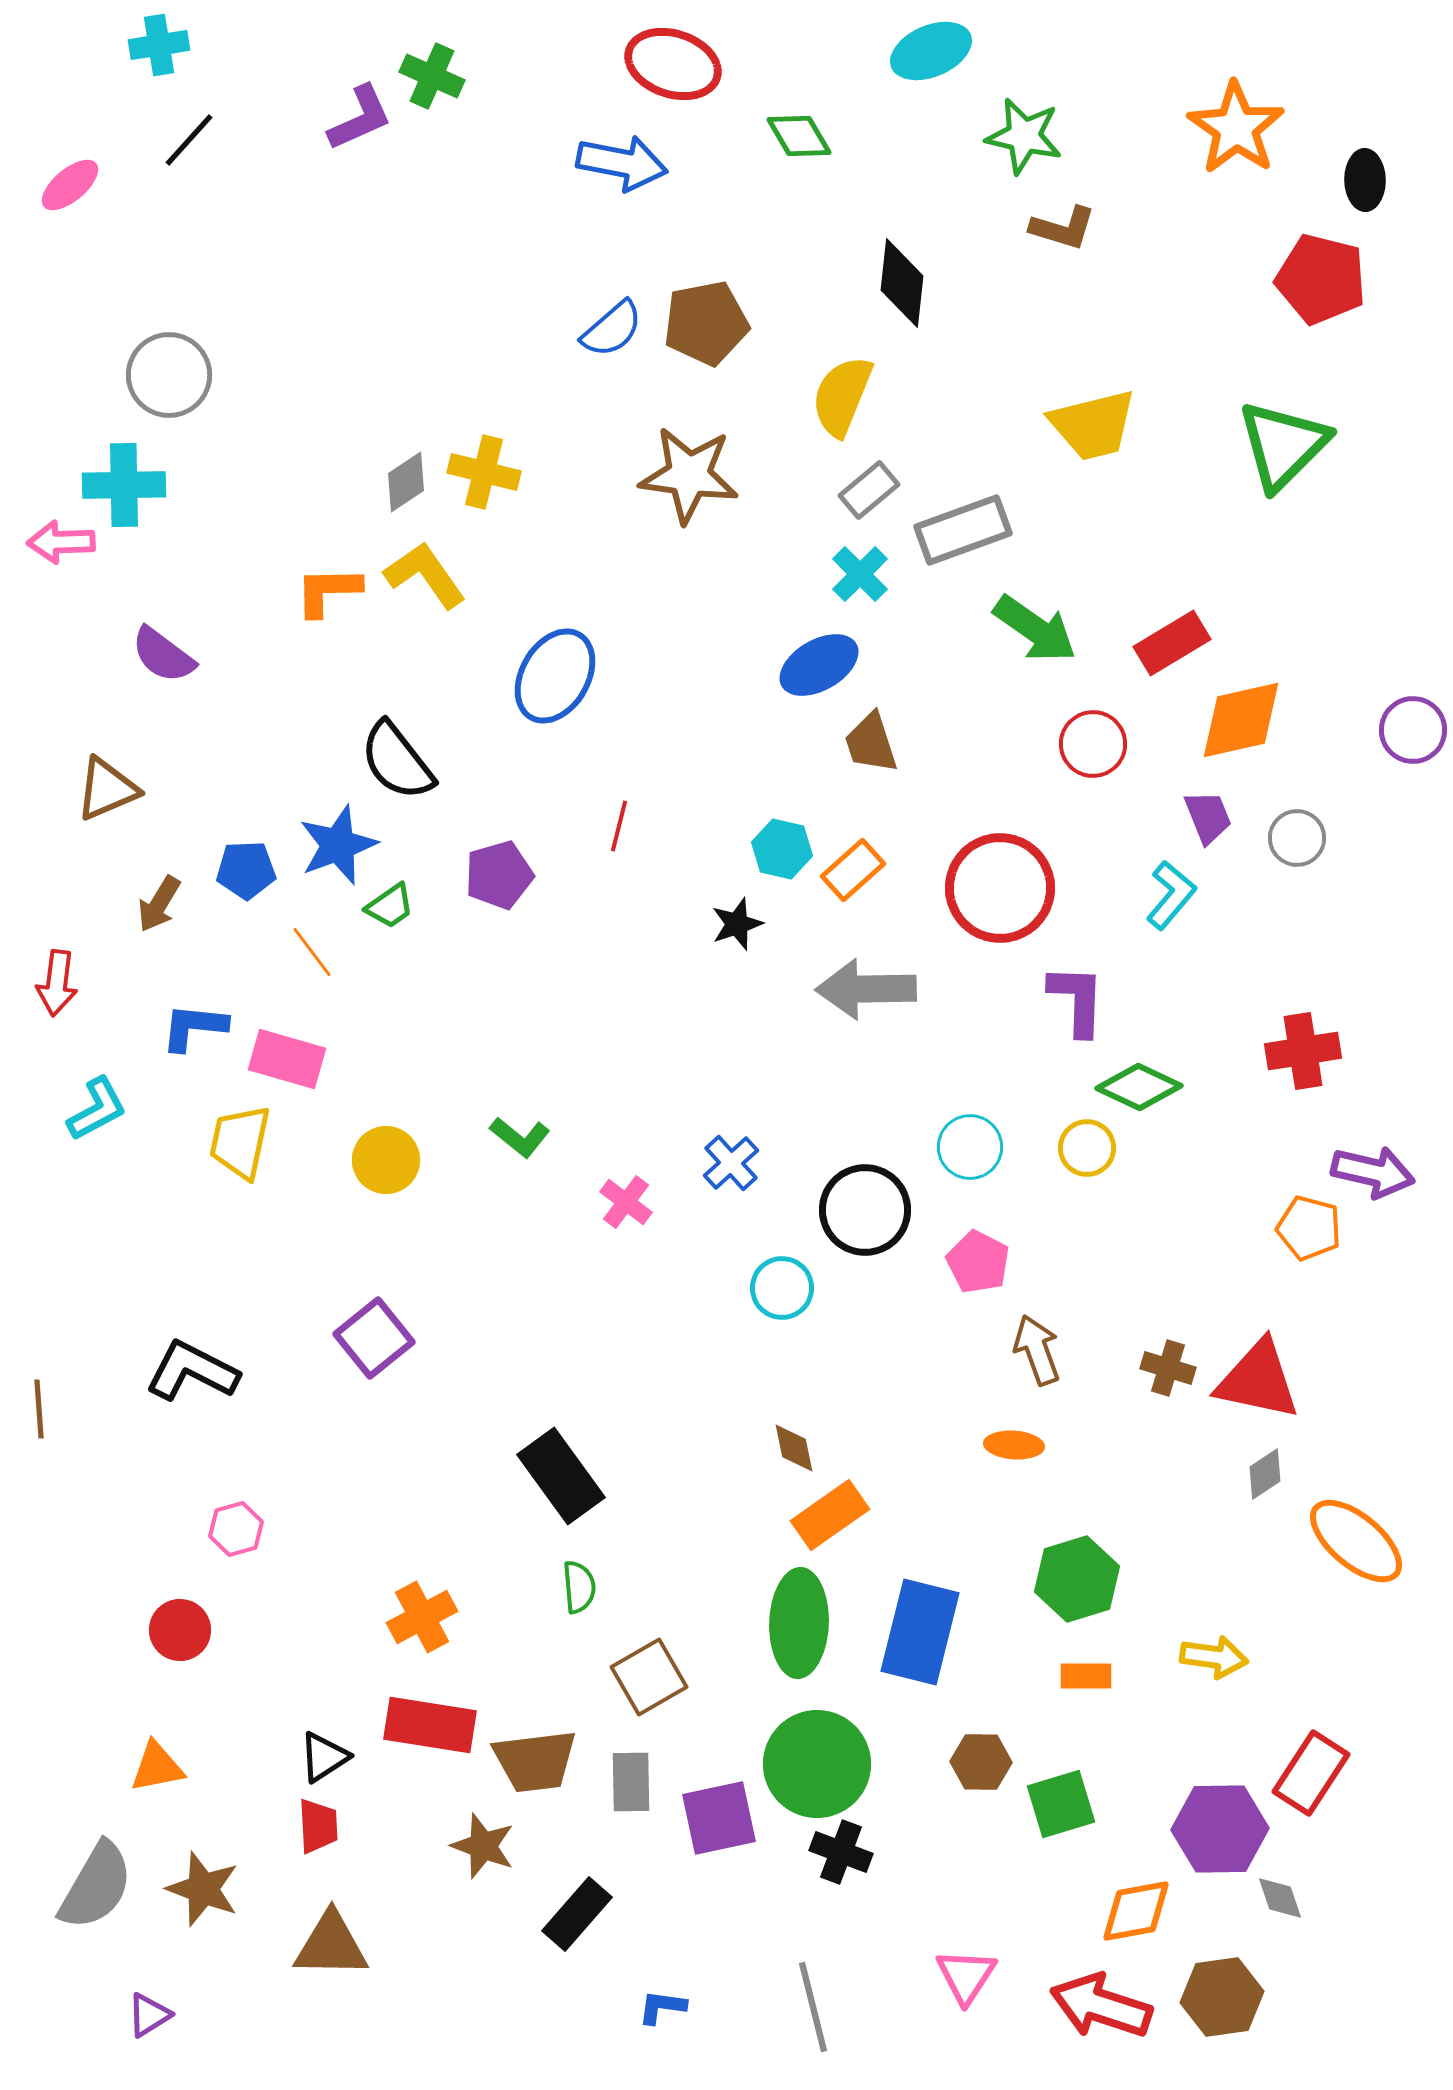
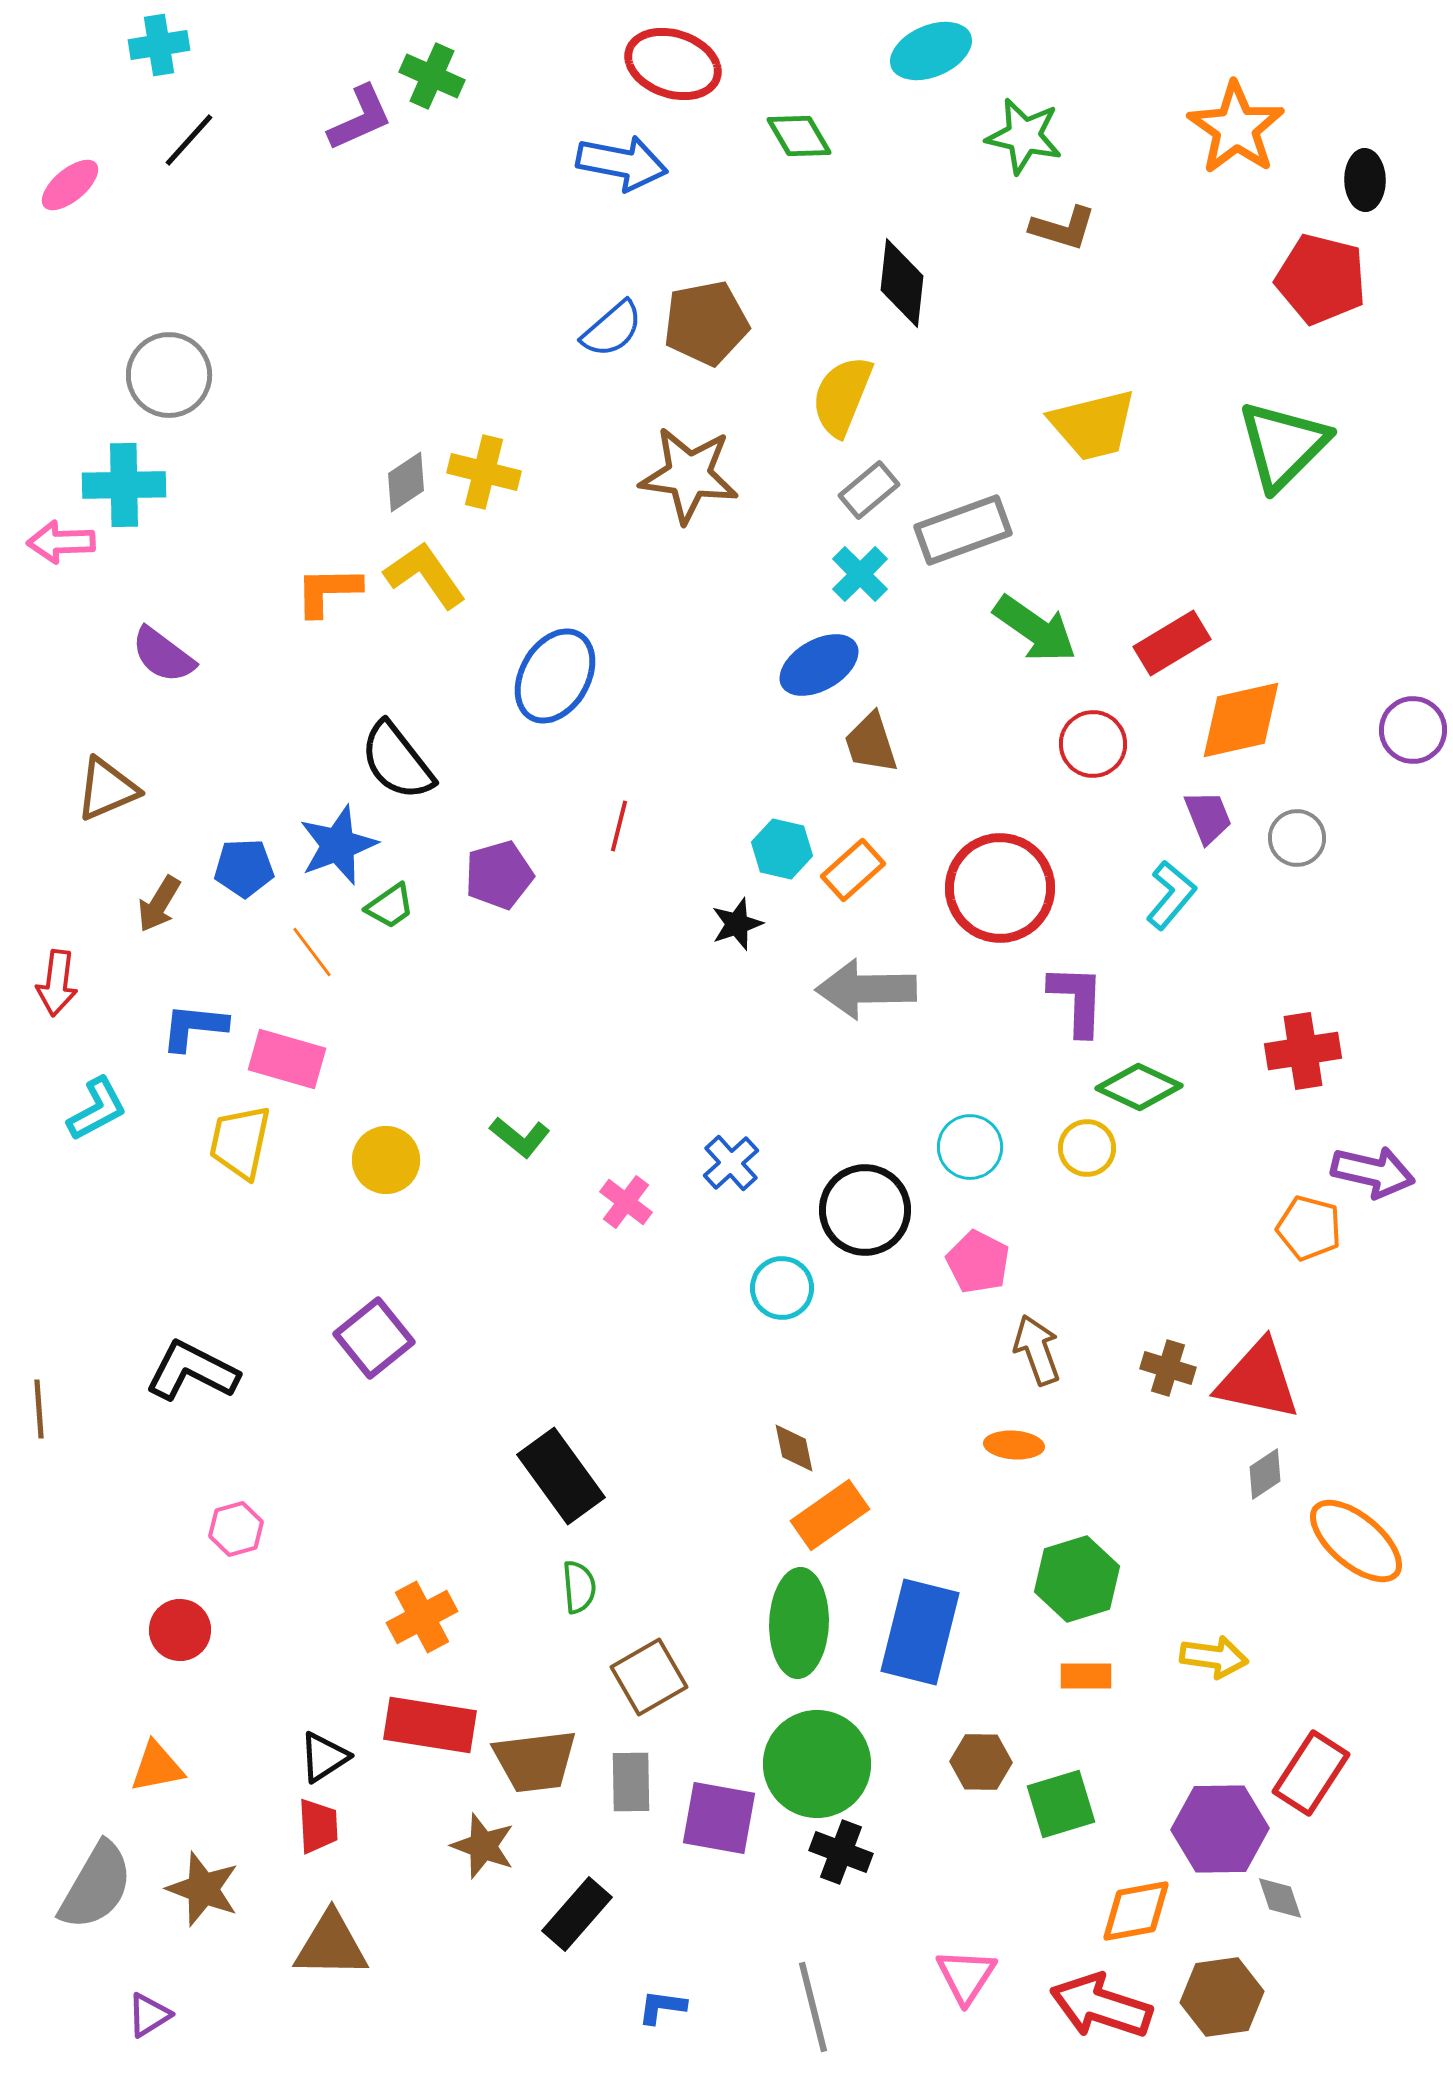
blue pentagon at (246, 870): moved 2 px left, 2 px up
purple square at (719, 1818): rotated 22 degrees clockwise
